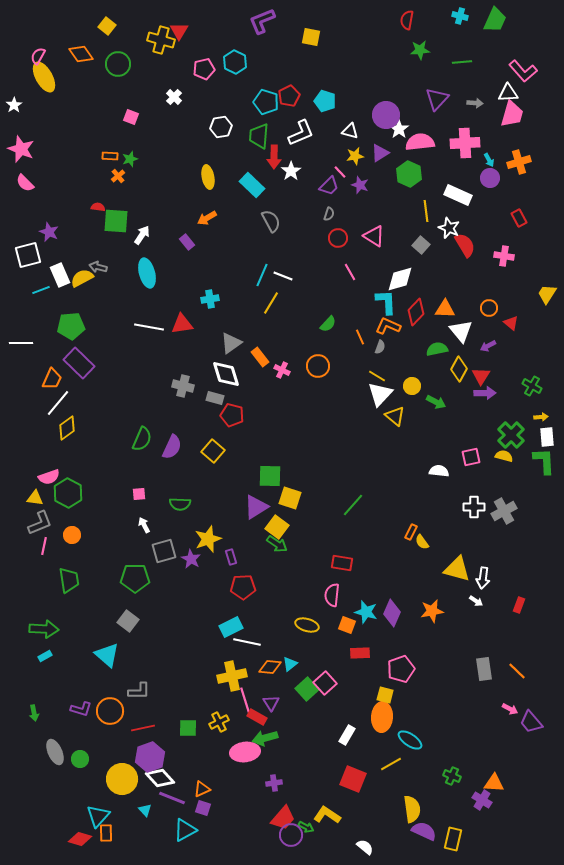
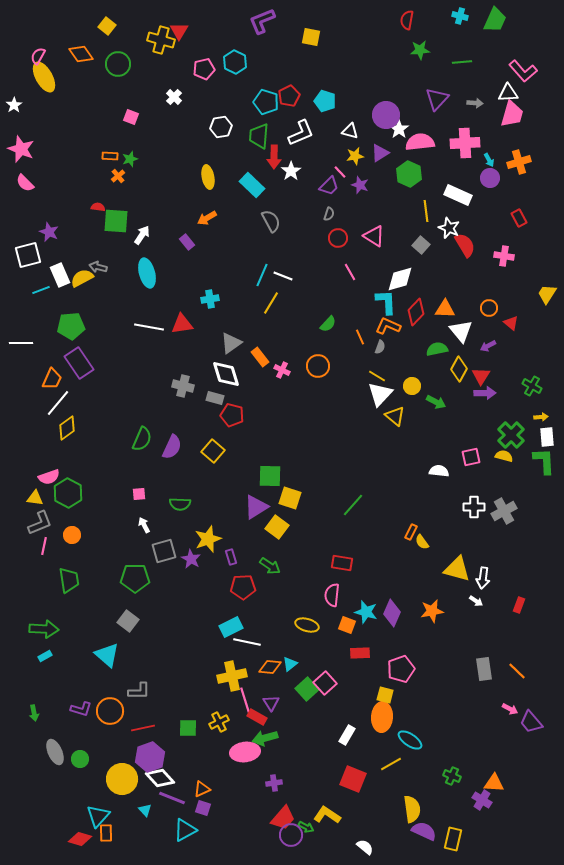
purple rectangle at (79, 363): rotated 12 degrees clockwise
green arrow at (277, 544): moved 7 px left, 22 px down
